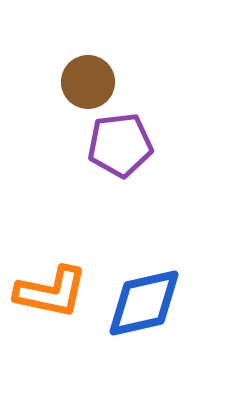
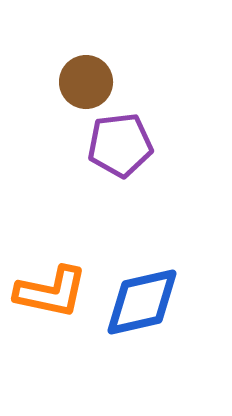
brown circle: moved 2 px left
blue diamond: moved 2 px left, 1 px up
